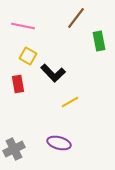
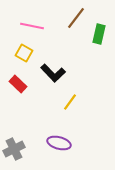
pink line: moved 9 px right
green rectangle: moved 7 px up; rotated 24 degrees clockwise
yellow square: moved 4 px left, 3 px up
red rectangle: rotated 36 degrees counterclockwise
yellow line: rotated 24 degrees counterclockwise
